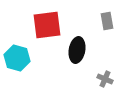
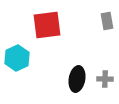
black ellipse: moved 29 px down
cyan hexagon: rotated 20 degrees clockwise
gray cross: rotated 21 degrees counterclockwise
